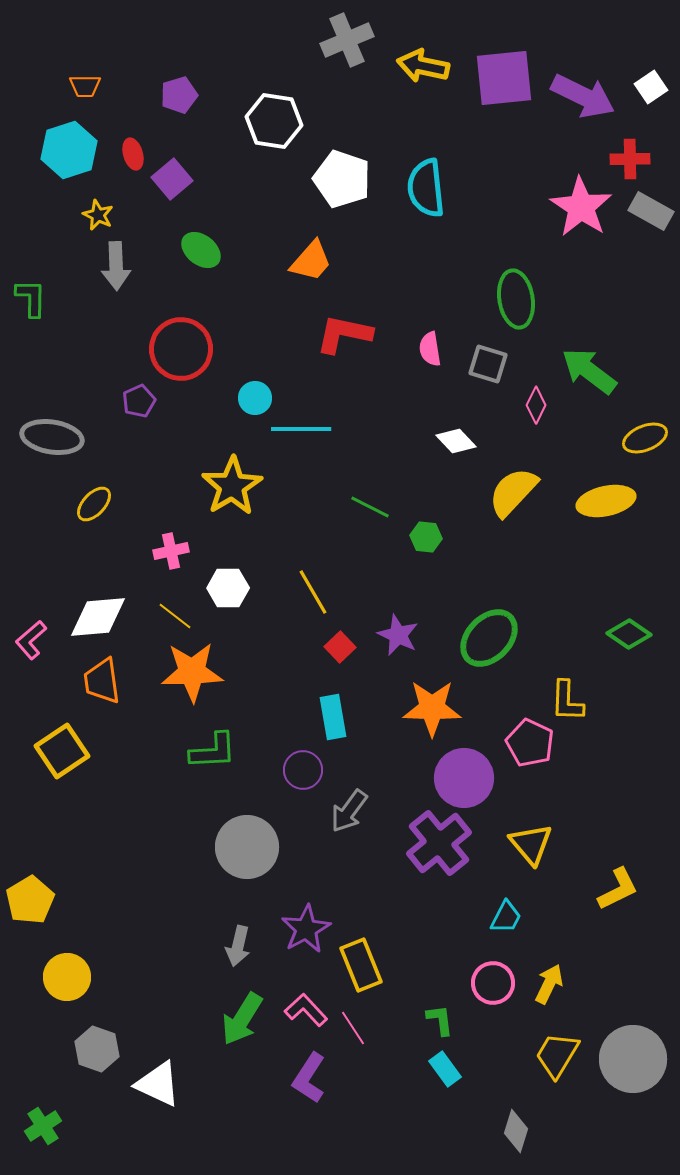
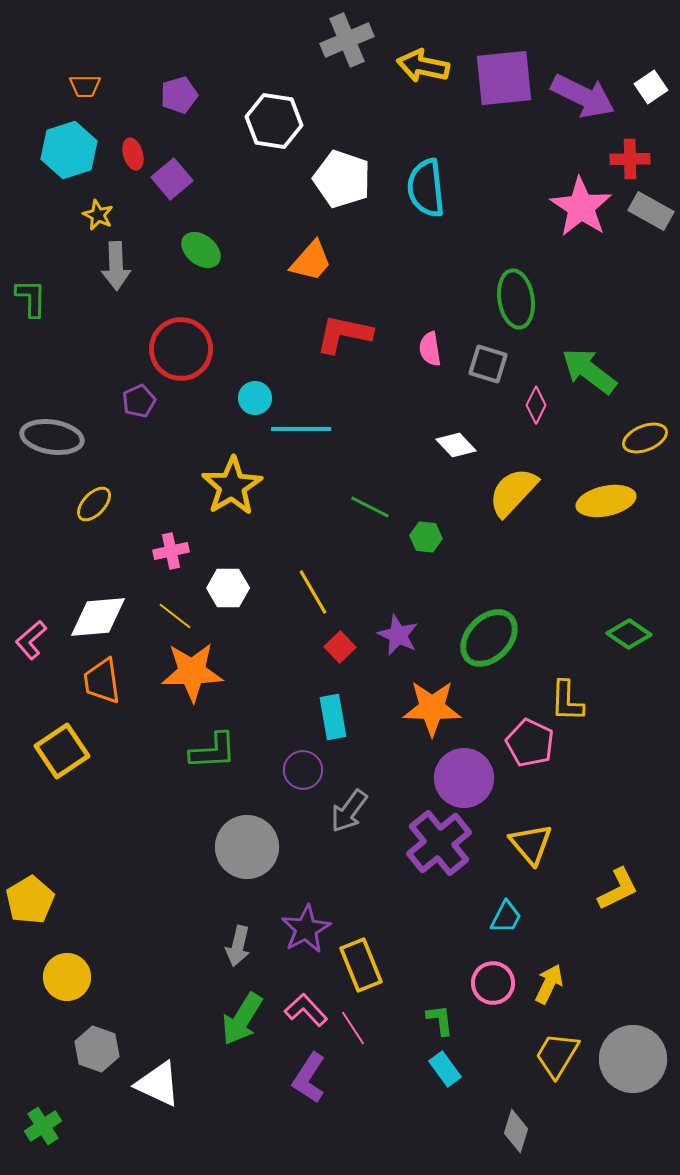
white diamond at (456, 441): moved 4 px down
